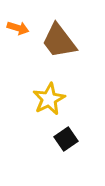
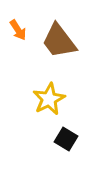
orange arrow: moved 2 px down; rotated 40 degrees clockwise
black square: rotated 25 degrees counterclockwise
